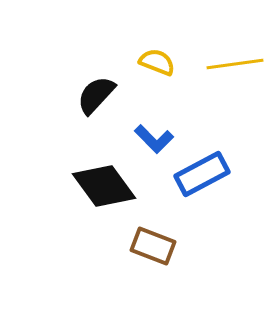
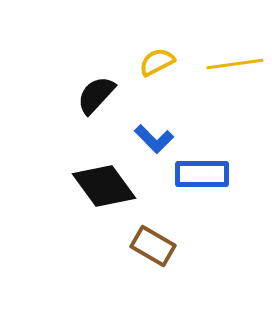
yellow semicircle: rotated 48 degrees counterclockwise
blue rectangle: rotated 28 degrees clockwise
brown rectangle: rotated 9 degrees clockwise
